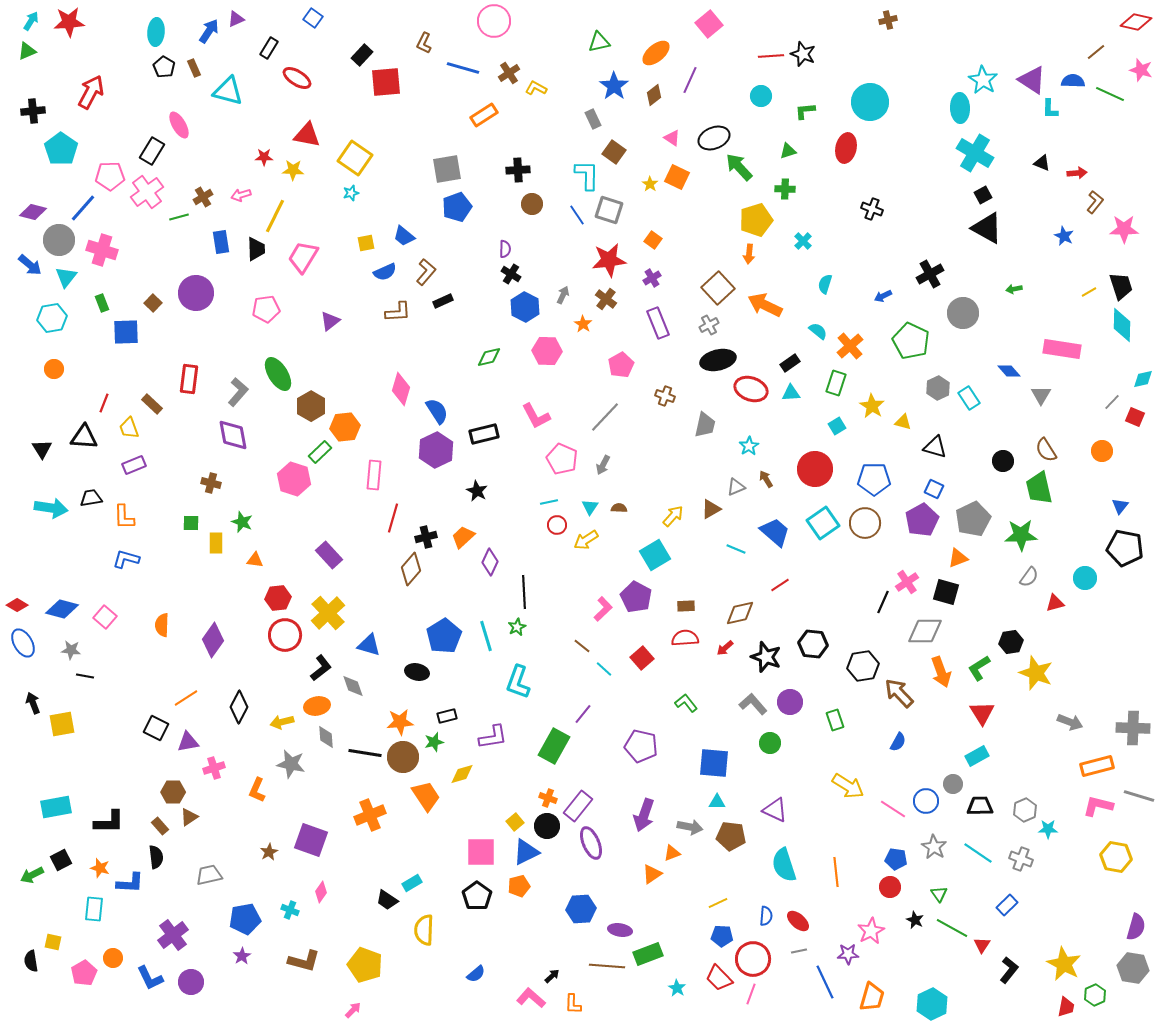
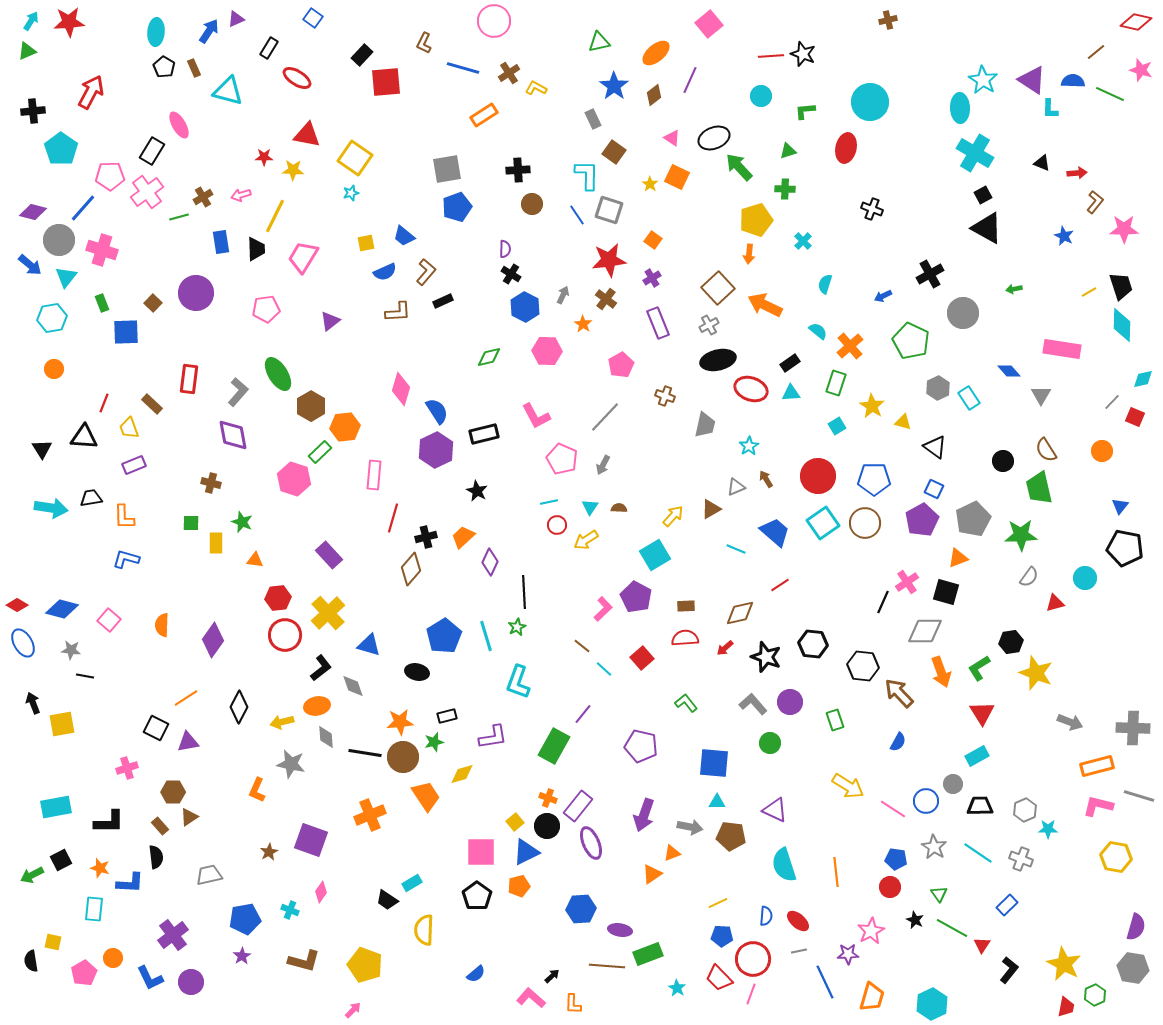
black triangle at (935, 447): rotated 20 degrees clockwise
red circle at (815, 469): moved 3 px right, 7 px down
pink square at (105, 617): moved 4 px right, 3 px down
black hexagon at (863, 666): rotated 16 degrees clockwise
pink cross at (214, 768): moved 87 px left
